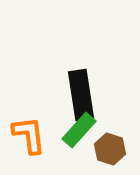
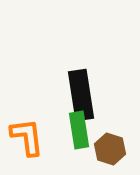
green rectangle: rotated 51 degrees counterclockwise
orange L-shape: moved 2 px left, 2 px down
